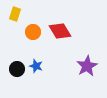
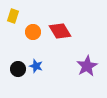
yellow rectangle: moved 2 px left, 2 px down
black circle: moved 1 px right
